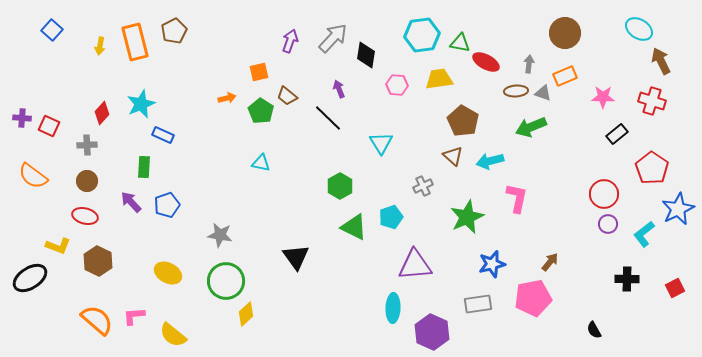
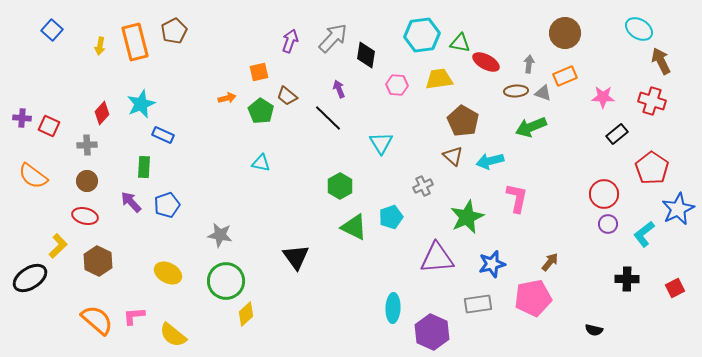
yellow L-shape at (58, 246): rotated 65 degrees counterclockwise
purple triangle at (415, 265): moved 22 px right, 7 px up
black semicircle at (594, 330): rotated 48 degrees counterclockwise
